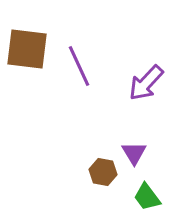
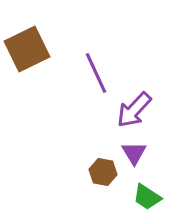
brown square: rotated 33 degrees counterclockwise
purple line: moved 17 px right, 7 px down
purple arrow: moved 12 px left, 27 px down
green trapezoid: rotated 20 degrees counterclockwise
